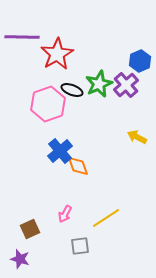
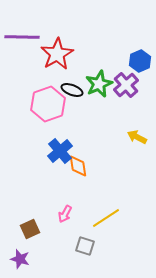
orange diamond: rotated 10 degrees clockwise
gray square: moved 5 px right; rotated 24 degrees clockwise
